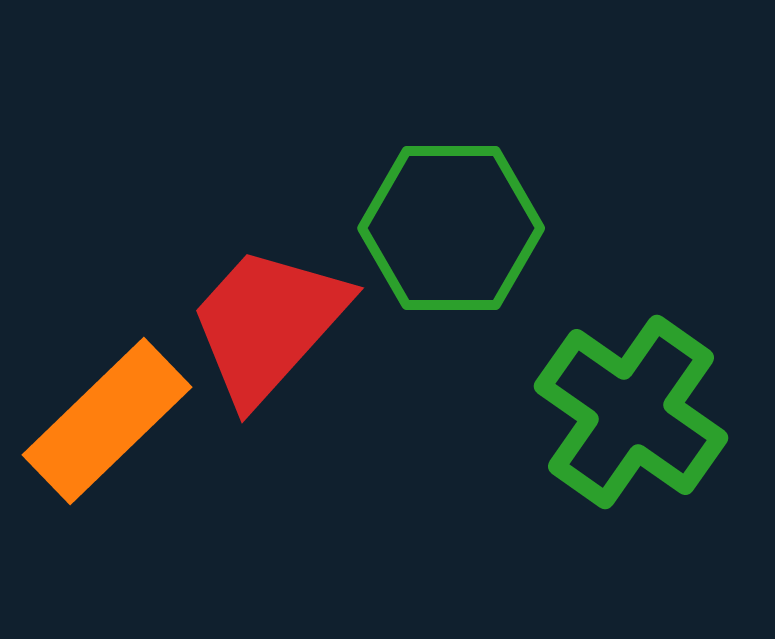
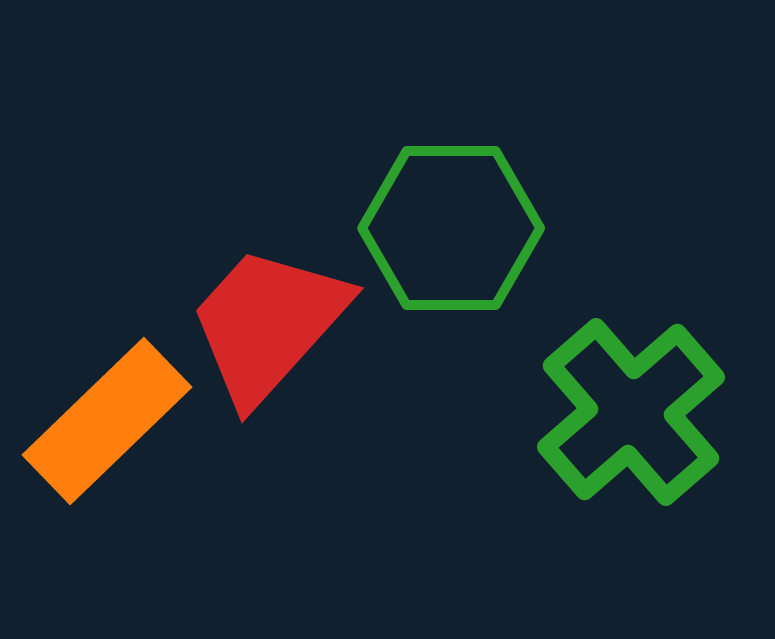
green cross: rotated 14 degrees clockwise
